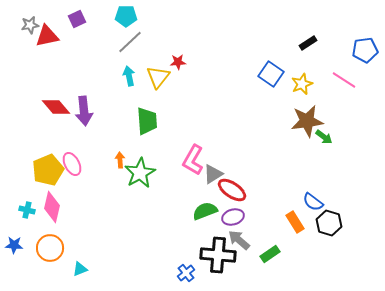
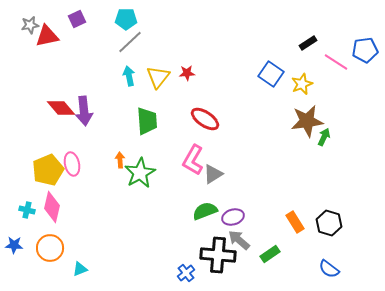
cyan pentagon: moved 3 px down
red star: moved 9 px right, 11 px down
pink line: moved 8 px left, 18 px up
red diamond: moved 5 px right, 1 px down
green arrow: rotated 102 degrees counterclockwise
pink ellipse: rotated 15 degrees clockwise
red ellipse: moved 27 px left, 71 px up
blue semicircle: moved 16 px right, 67 px down
